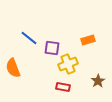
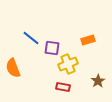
blue line: moved 2 px right
